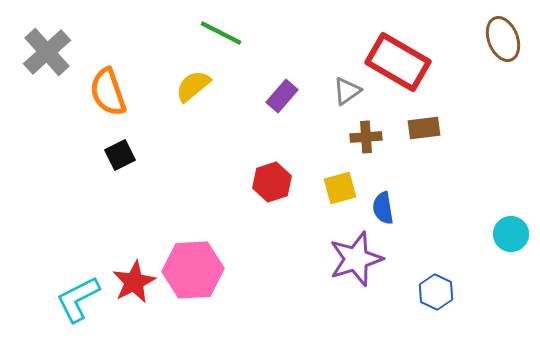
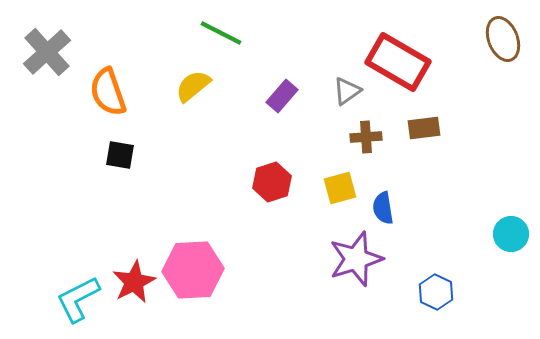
black square: rotated 36 degrees clockwise
